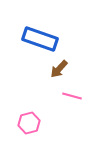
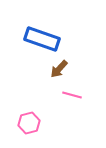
blue rectangle: moved 2 px right
pink line: moved 1 px up
